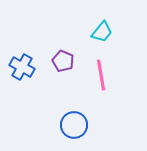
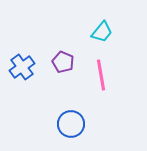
purple pentagon: moved 1 px down
blue cross: rotated 25 degrees clockwise
blue circle: moved 3 px left, 1 px up
